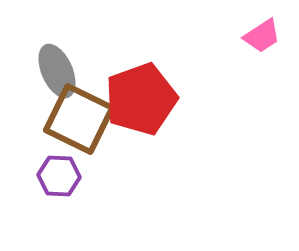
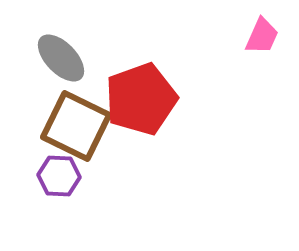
pink trapezoid: rotated 33 degrees counterclockwise
gray ellipse: moved 4 px right, 13 px up; rotated 20 degrees counterclockwise
brown square: moved 3 px left, 7 px down
